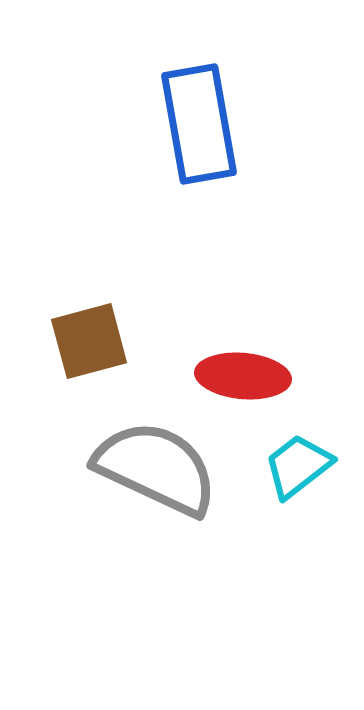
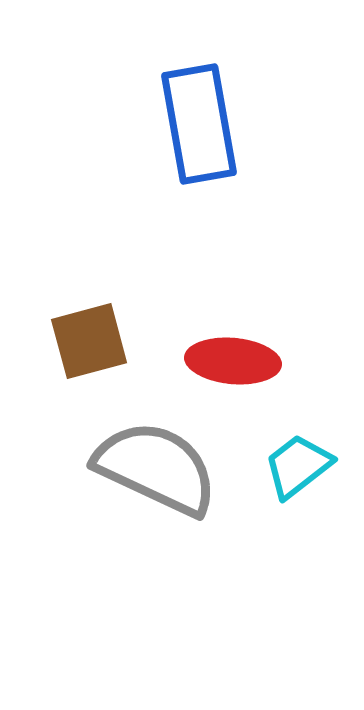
red ellipse: moved 10 px left, 15 px up
